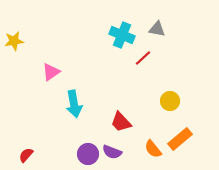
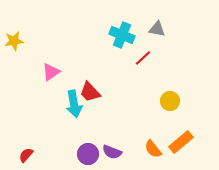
red trapezoid: moved 31 px left, 30 px up
orange rectangle: moved 1 px right, 3 px down
